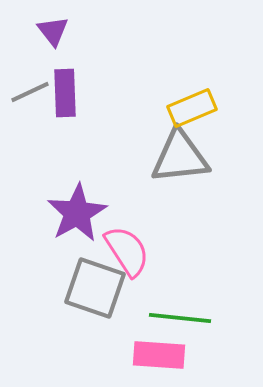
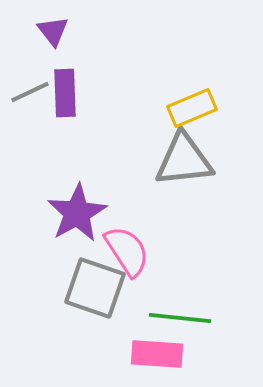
gray triangle: moved 4 px right, 3 px down
pink rectangle: moved 2 px left, 1 px up
